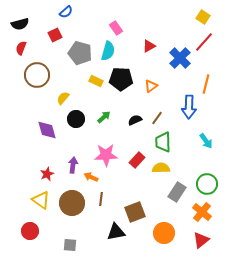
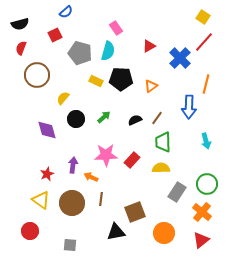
cyan arrow at (206, 141): rotated 21 degrees clockwise
red rectangle at (137, 160): moved 5 px left
